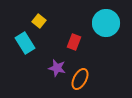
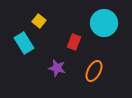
cyan circle: moved 2 px left
cyan rectangle: moved 1 px left
orange ellipse: moved 14 px right, 8 px up
